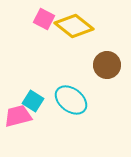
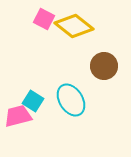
brown circle: moved 3 px left, 1 px down
cyan ellipse: rotated 20 degrees clockwise
